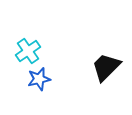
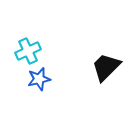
cyan cross: rotated 10 degrees clockwise
